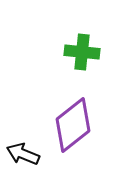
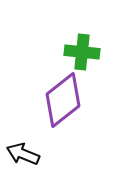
purple diamond: moved 10 px left, 25 px up
